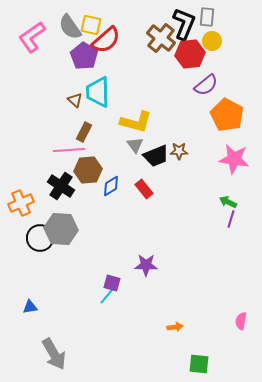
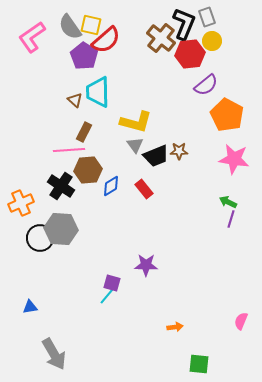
gray rectangle: rotated 24 degrees counterclockwise
pink semicircle: rotated 12 degrees clockwise
